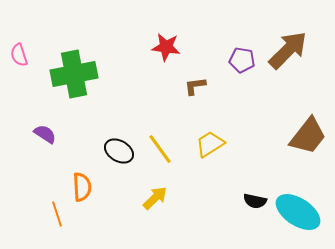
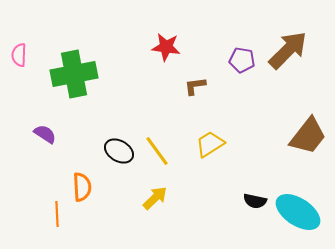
pink semicircle: rotated 20 degrees clockwise
yellow line: moved 3 px left, 2 px down
orange line: rotated 15 degrees clockwise
